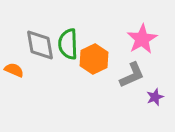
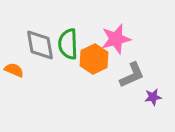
pink star: moved 26 px left; rotated 16 degrees clockwise
purple star: moved 2 px left; rotated 12 degrees clockwise
